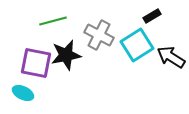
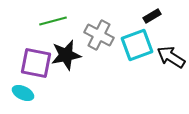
cyan square: rotated 12 degrees clockwise
